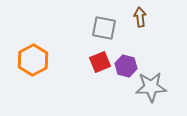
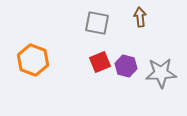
gray square: moved 7 px left, 5 px up
orange hexagon: rotated 12 degrees counterclockwise
gray star: moved 10 px right, 14 px up
